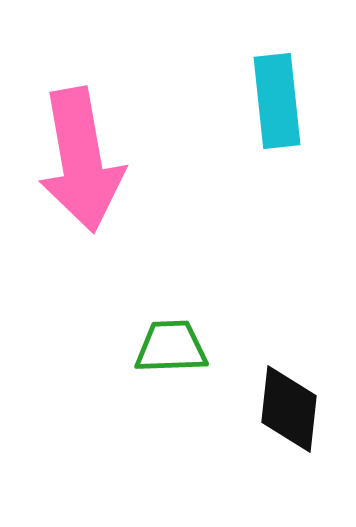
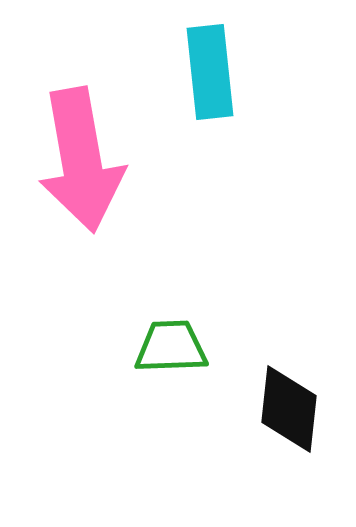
cyan rectangle: moved 67 px left, 29 px up
